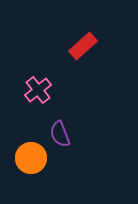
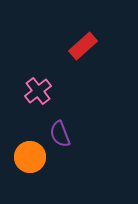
pink cross: moved 1 px down
orange circle: moved 1 px left, 1 px up
